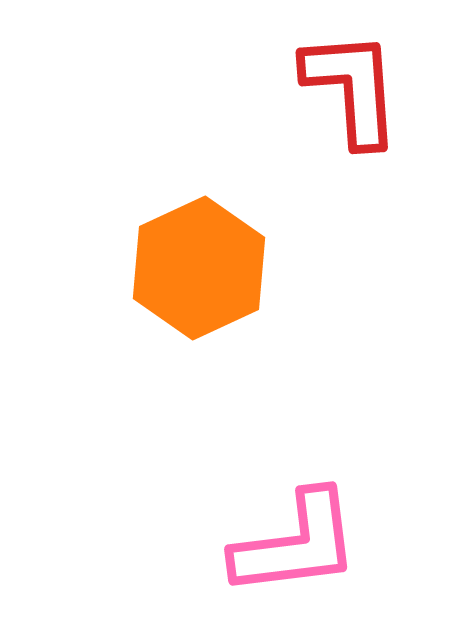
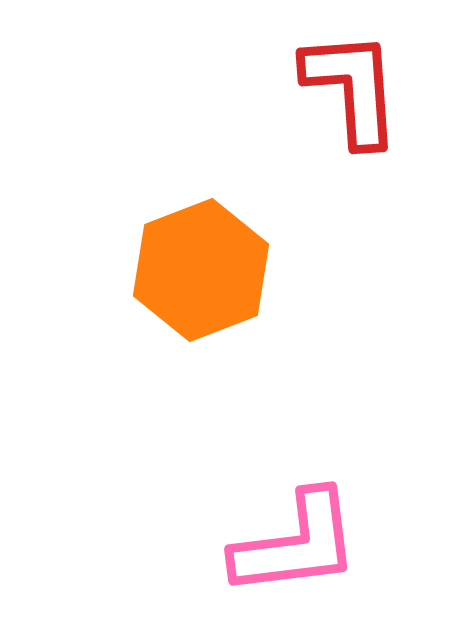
orange hexagon: moved 2 px right, 2 px down; rotated 4 degrees clockwise
